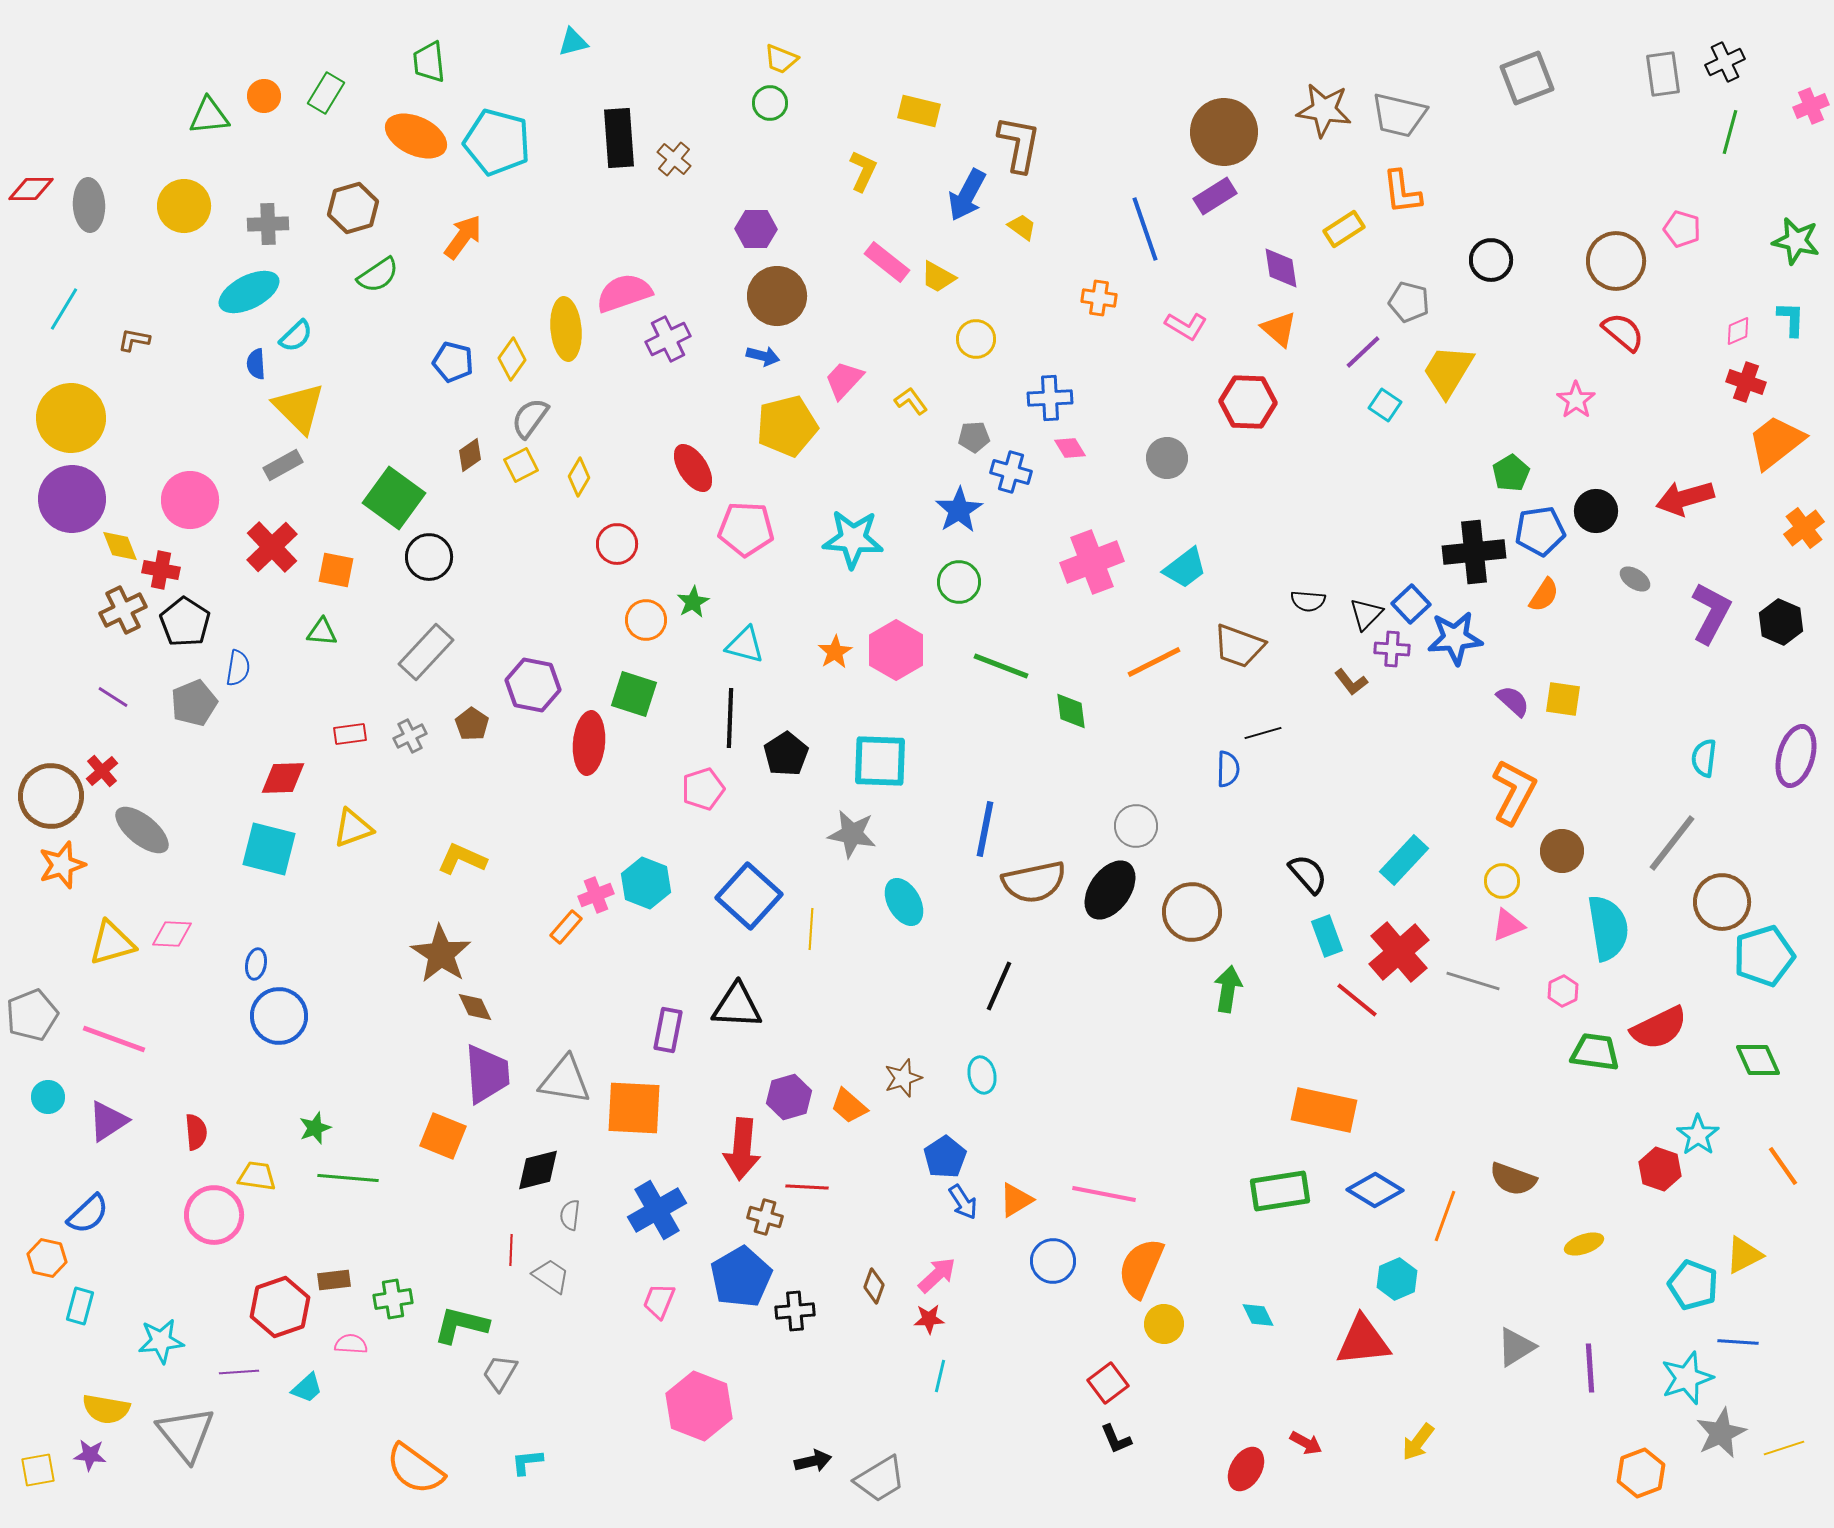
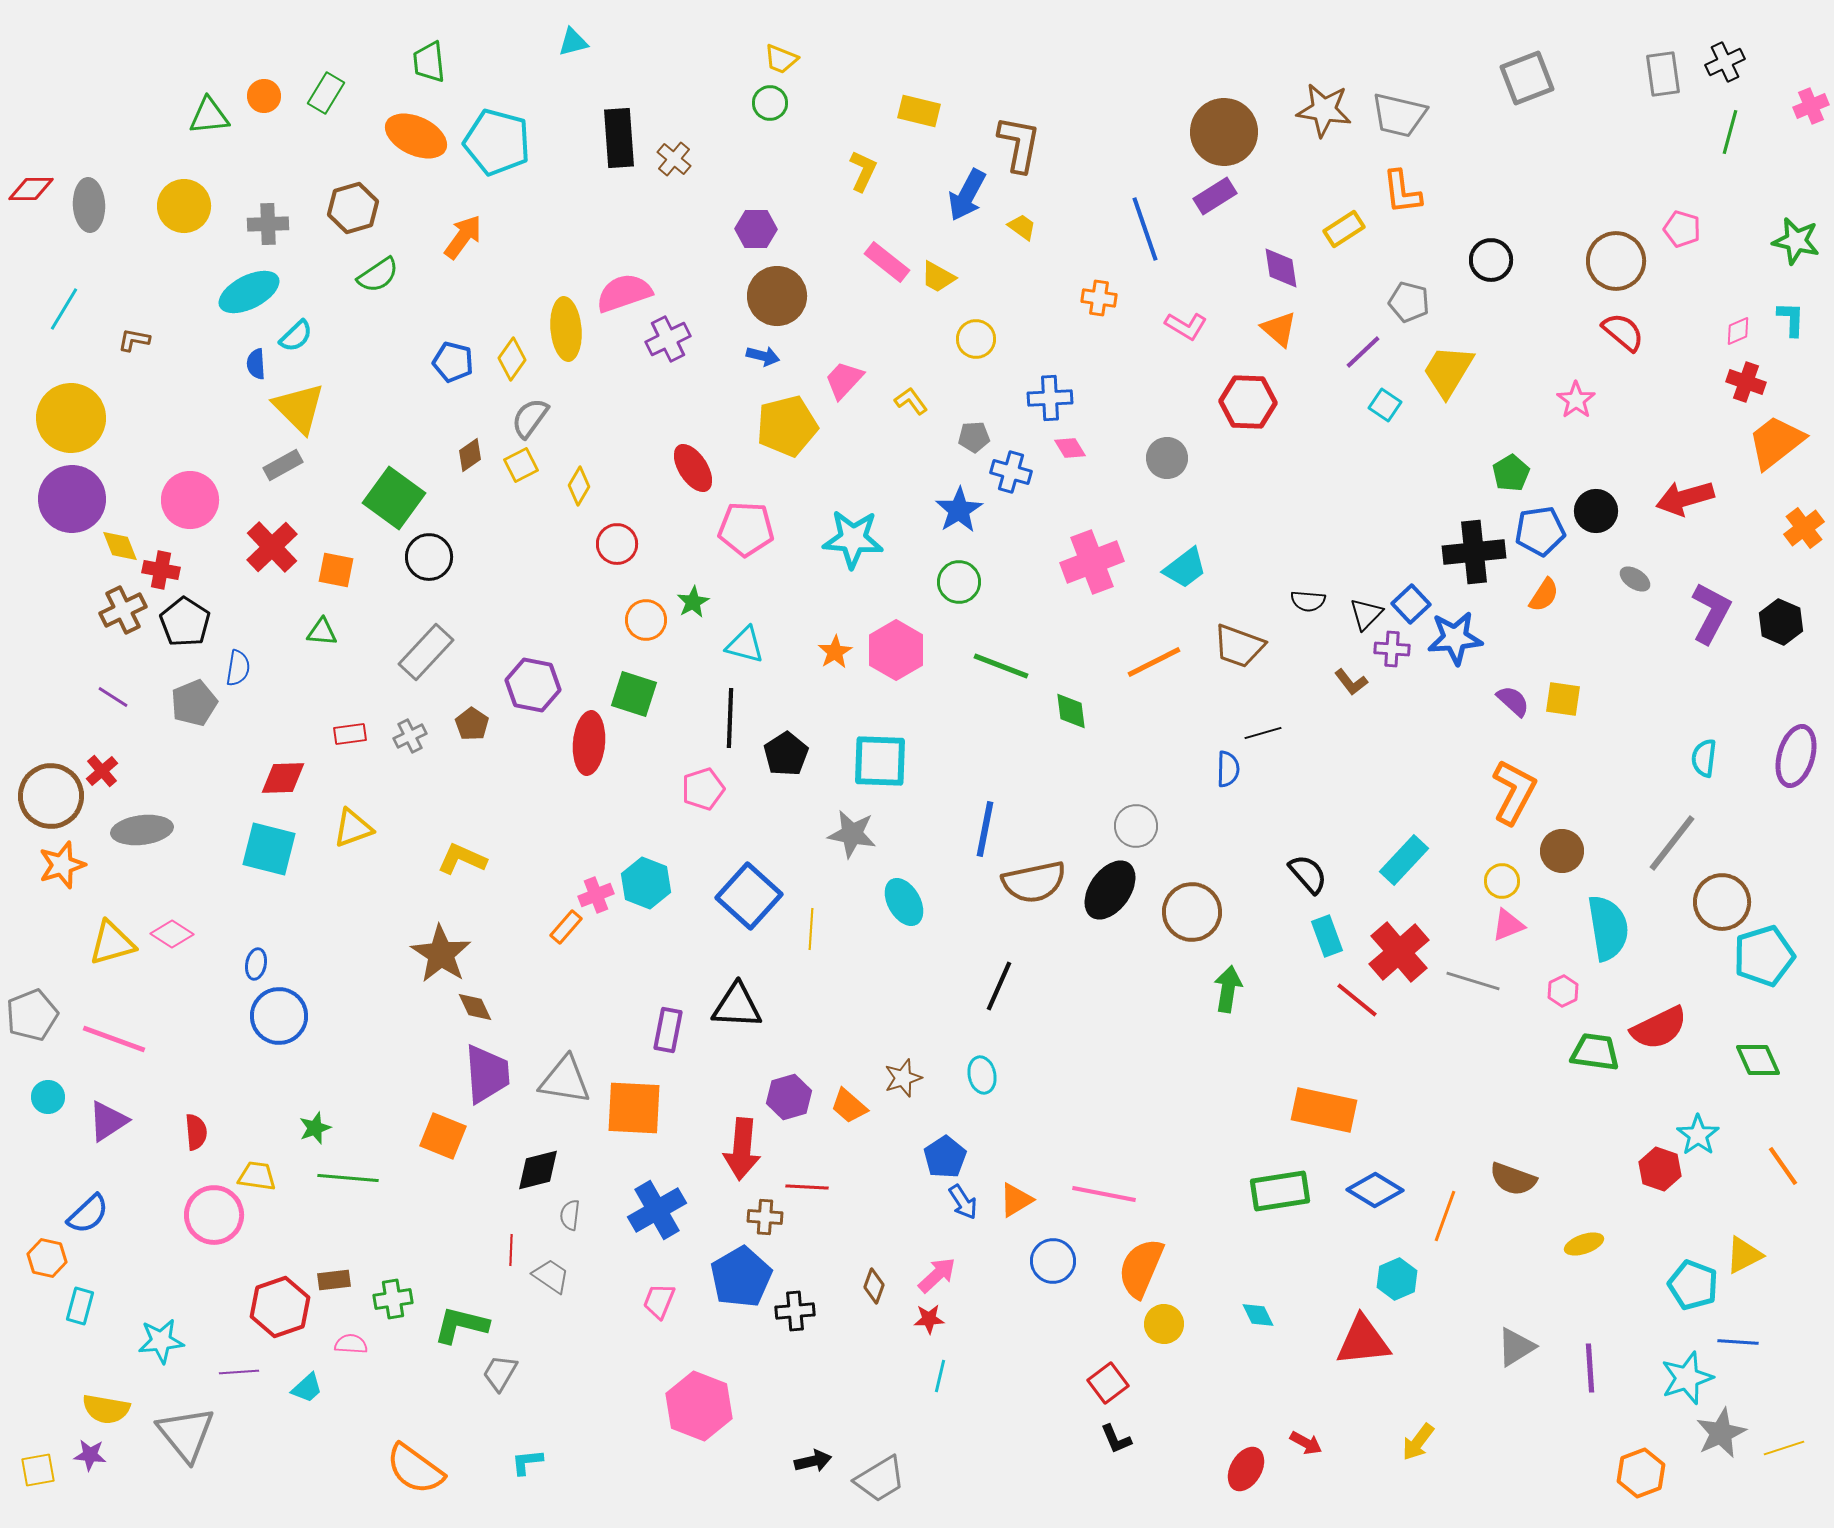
yellow diamond at (579, 477): moved 9 px down
gray ellipse at (142, 830): rotated 46 degrees counterclockwise
pink diamond at (172, 934): rotated 30 degrees clockwise
brown cross at (765, 1217): rotated 12 degrees counterclockwise
